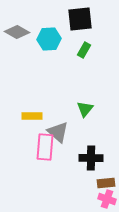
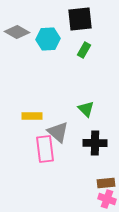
cyan hexagon: moved 1 px left
green triangle: moved 1 px right; rotated 24 degrees counterclockwise
pink rectangle: moved 2 px down; rotated 12 degrees counterclockwise
black cross: moved 4 px right, 15 px up
